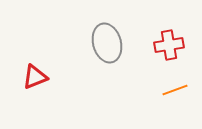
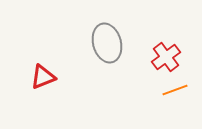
red cross: moved 3 px left, 12 px down; rotated 28 degrees counterclockwise
red triangle: moved 8 px right
